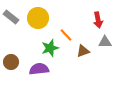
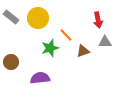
purple semicircle: moved 1 px right, 9 px down
